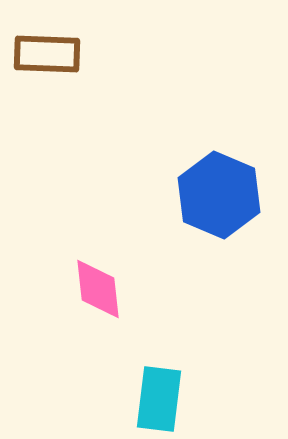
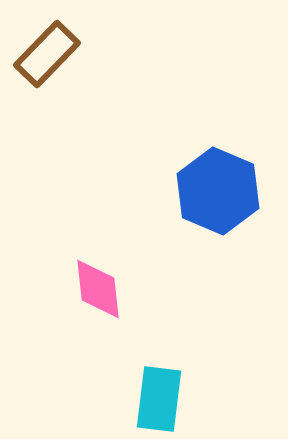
brown rectangle: rotated 48 degrees counterclockwise
blue hexagon: moved 1 px left, 4 px up
